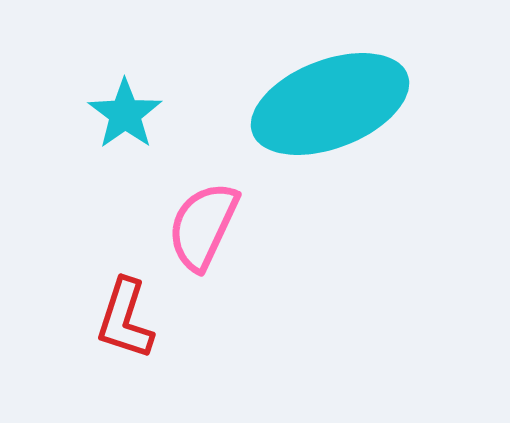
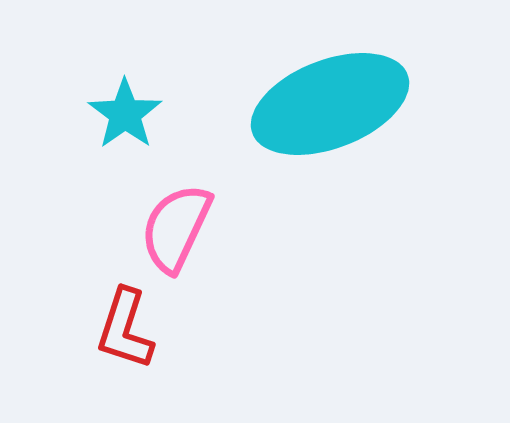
pink semicircle: moved 27 px left, 2 px down
red L-shape: moved 10 px down
